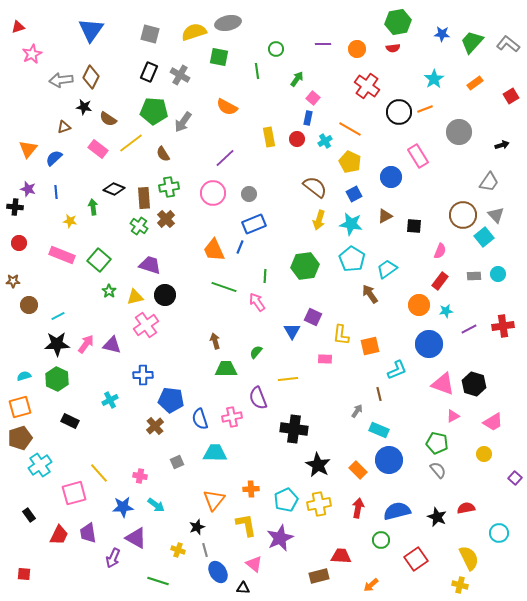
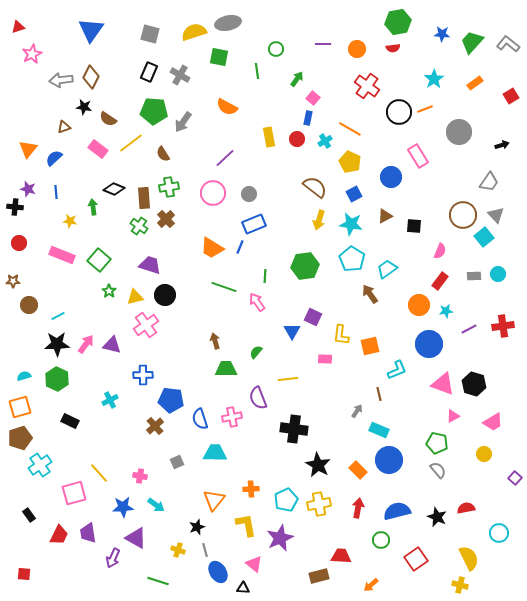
orange trapezoid at (214, 250): moved 2 px left, 2 px up; rotated 35 degrees counterclockwise
